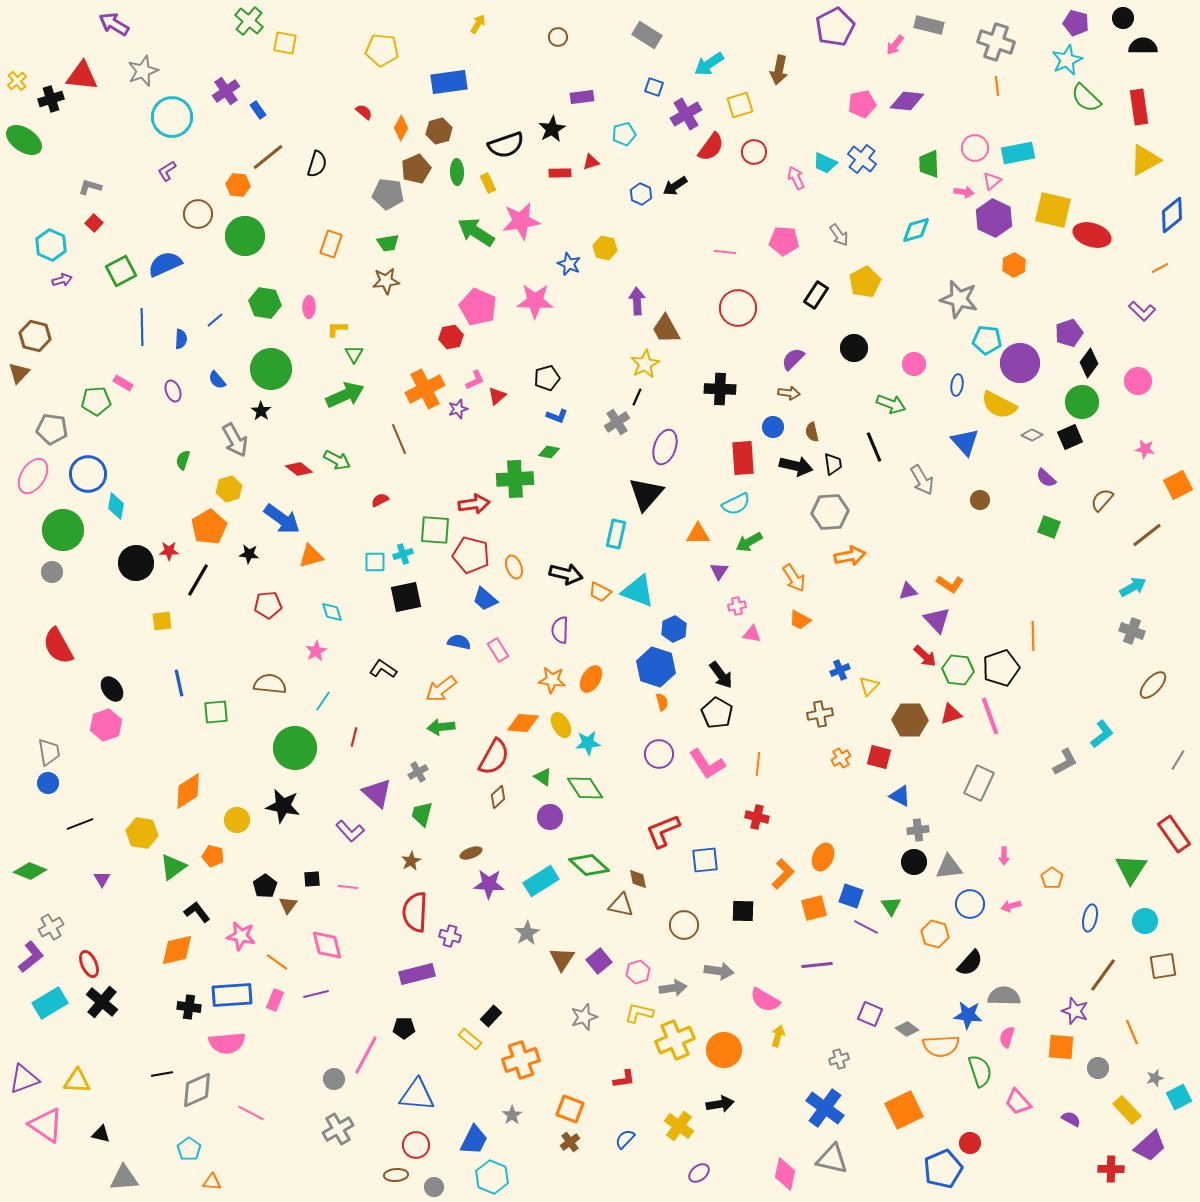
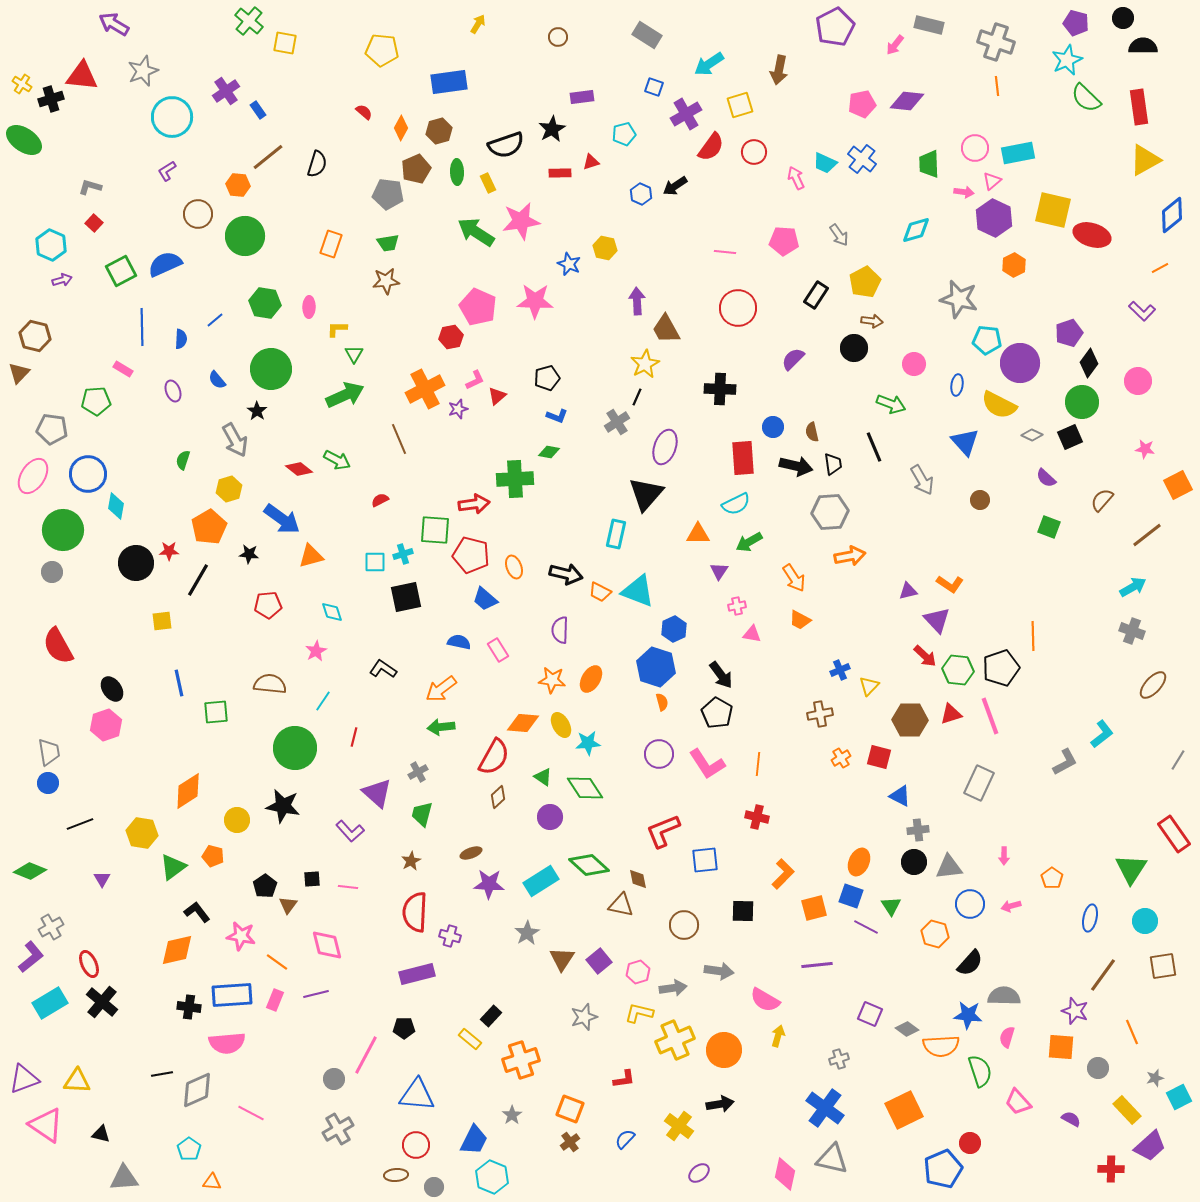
yellow cross at (17, 81): moved 5 px right, 3 px down; rotated 18 degrees counterclockwise
pink rectangle at (123, 383): moved 14 px up
brown arrow at (789, 393): moved 83 px right, 72 px up
black star at (261, 411): moved 4 px left
orange ellipse at (823, 857): moved 36 px right, 5 px down
